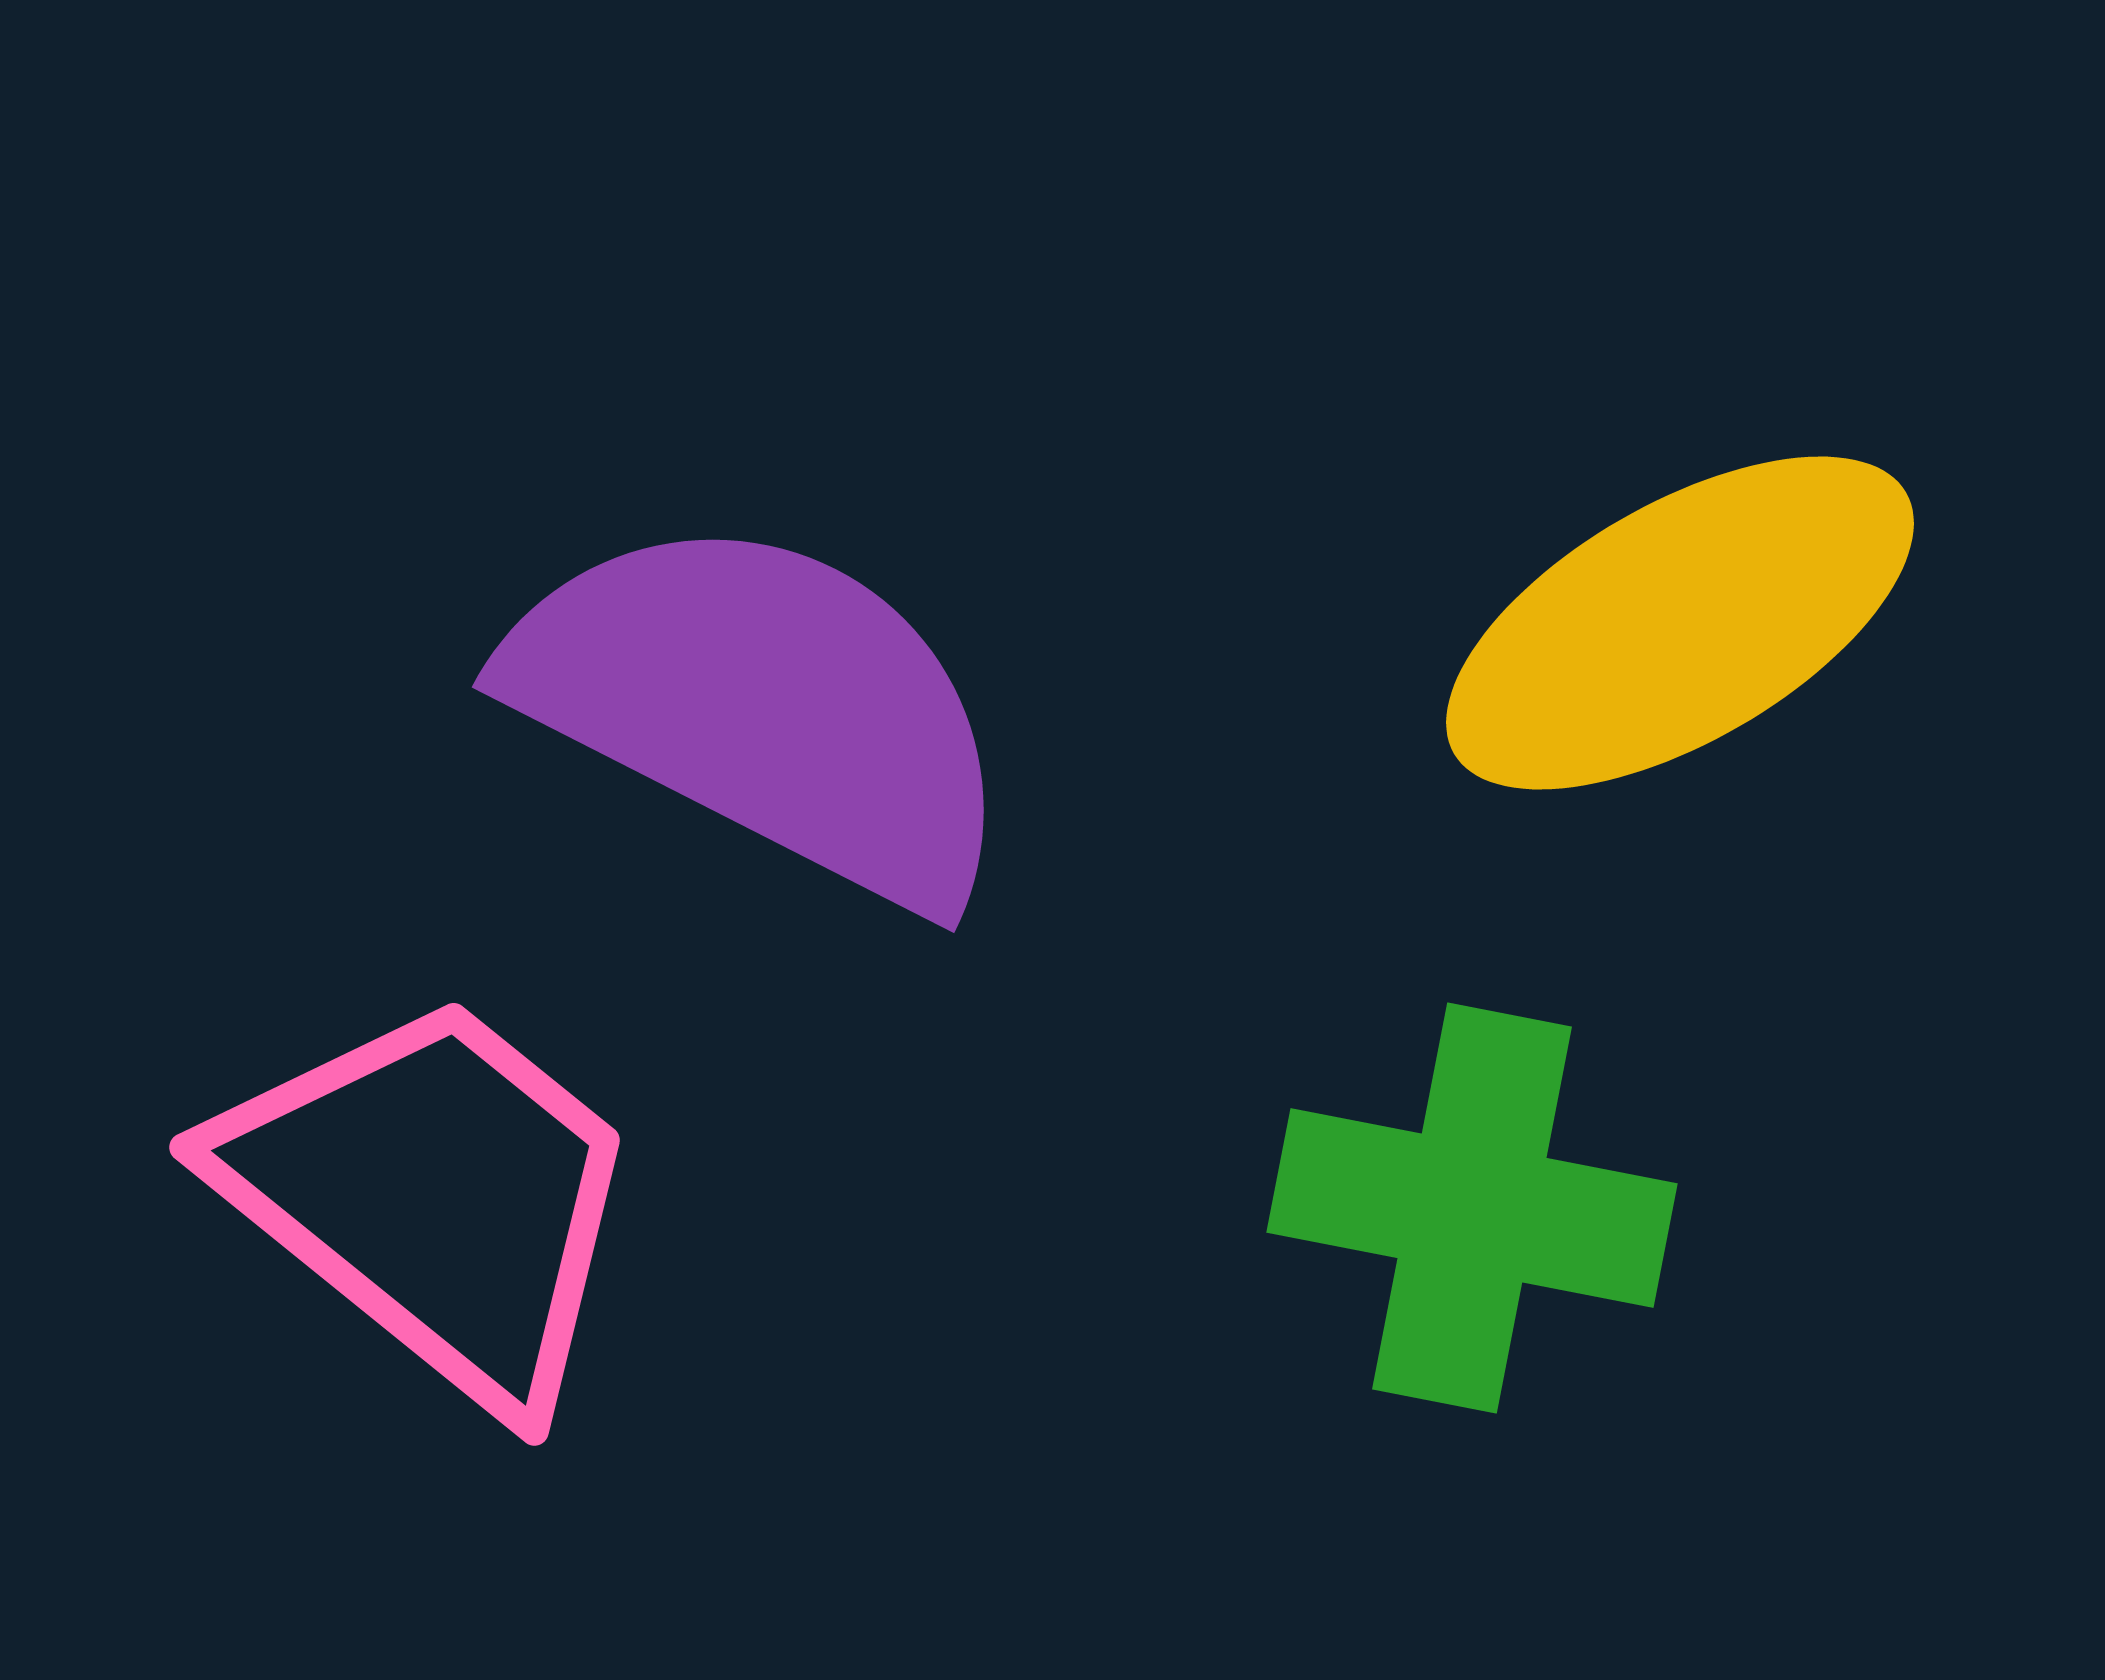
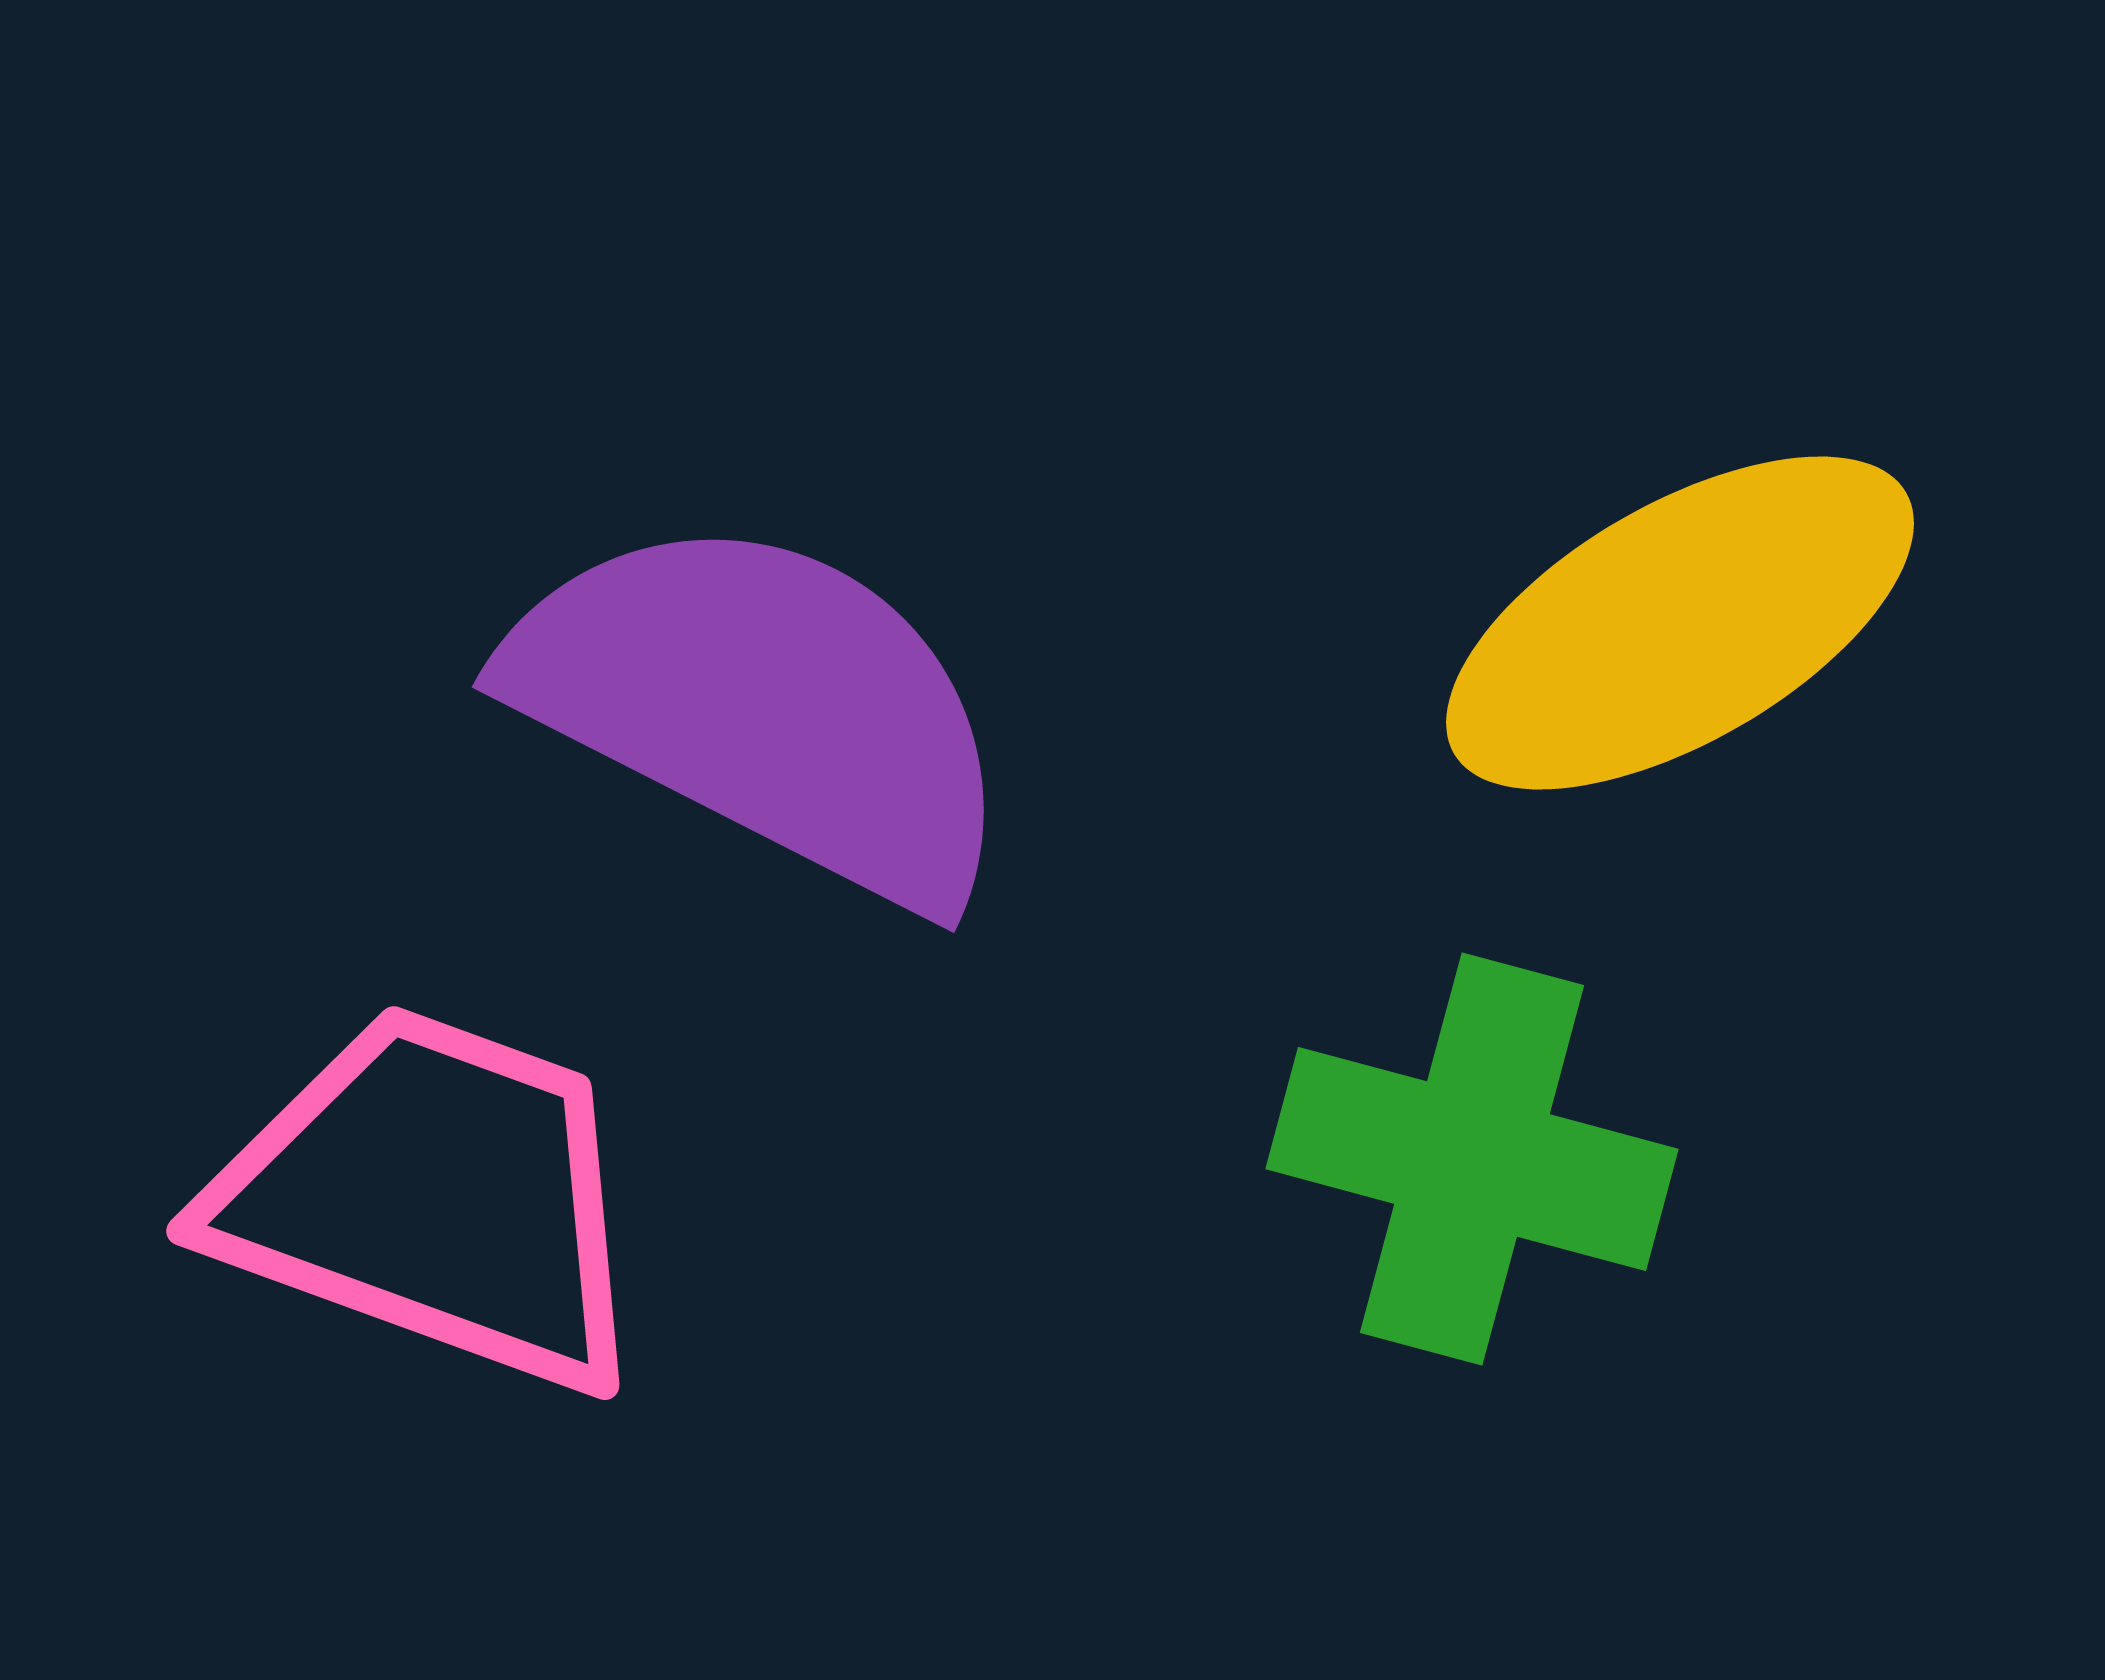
pink trapezoid: rotated 19 degrees counterclockwise
green cross: moved 49 px up; rotated 4 degrees clockwise
